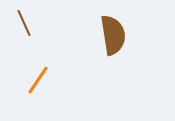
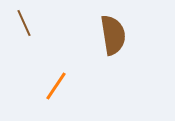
orange line: moved 18 px right, 6 px down
